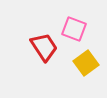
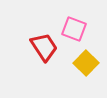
yellow square: rotated 10 degrees counterclockwise
